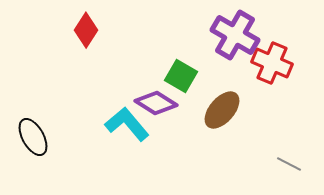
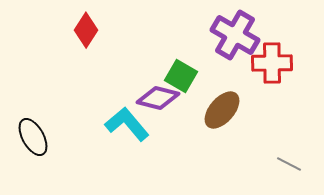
red cross: rotated 24 degrees counterclockwise
purple diamond: moved 2 px right, 5 px up; rotated 18 degrees counterclockwise
